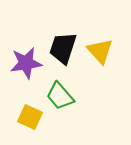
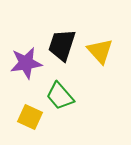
black trapezoid: moved 1 px left, 3 px up
